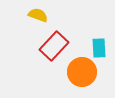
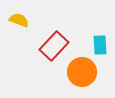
yellow semicircle: moved 19 px left, 5 px down
cyan rectangle: moved 1 px right, 3 px up
